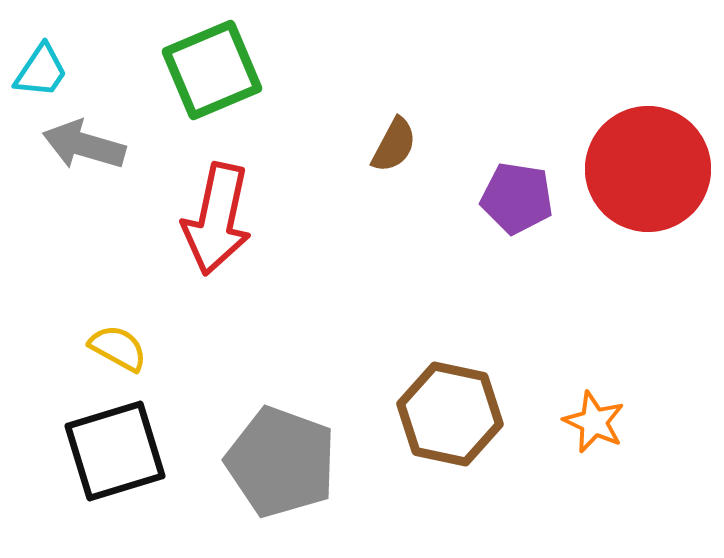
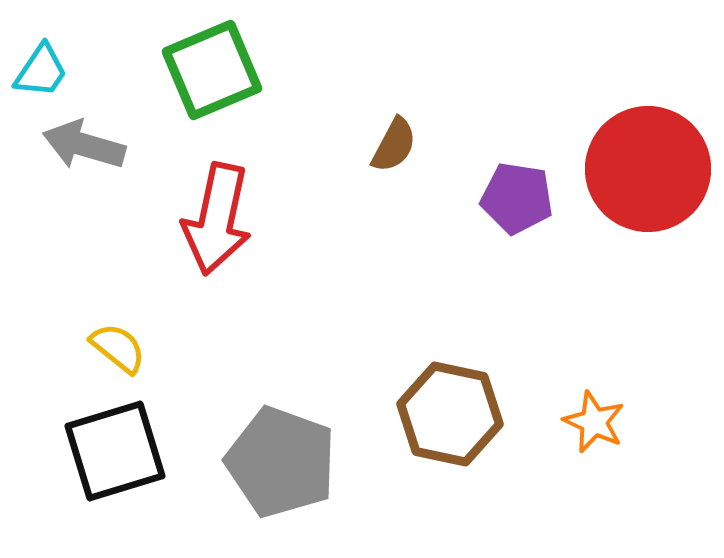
yellow semicircle: rotated 10 degrees clockwise
